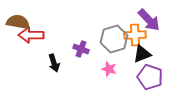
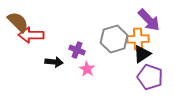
brown semicircle: rotated 35 degrees clockwise
orange cross: moved 3 px right, 4 px down
purple cross: moved 4 px left, 1 px down
black triangle: rotated 12 degrees counterclockwise
black arrow: moved 1 px up; rotated 66 degrees counterclockwise
pink star: moved 22 px left; rotated 14 degrees clockwise
